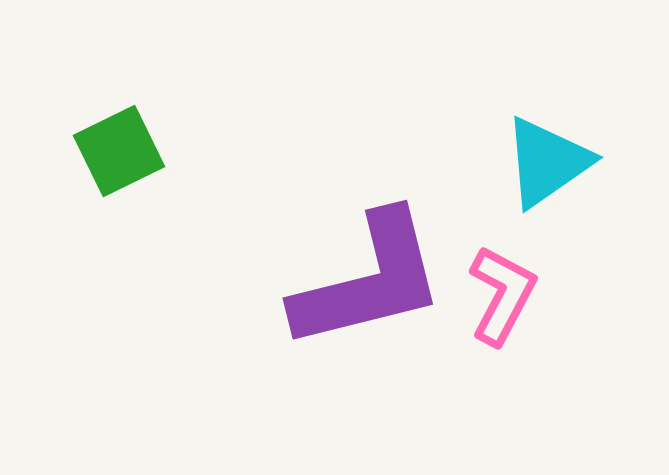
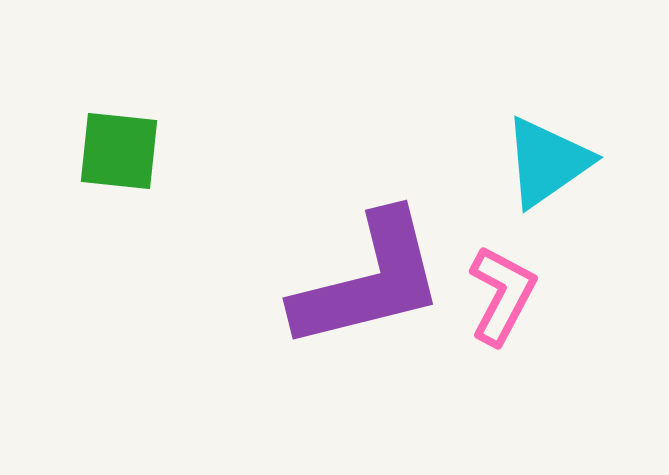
green square: rotated 32 degrees clockwise
